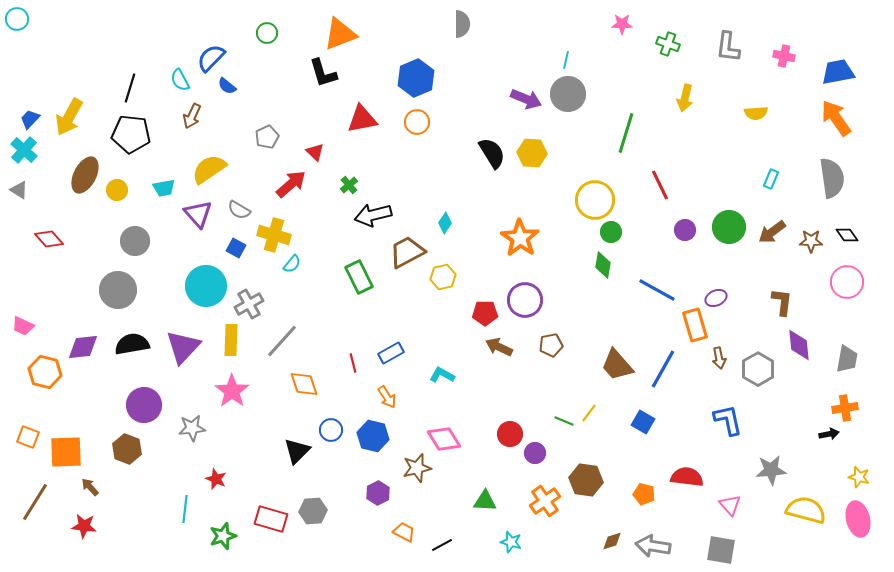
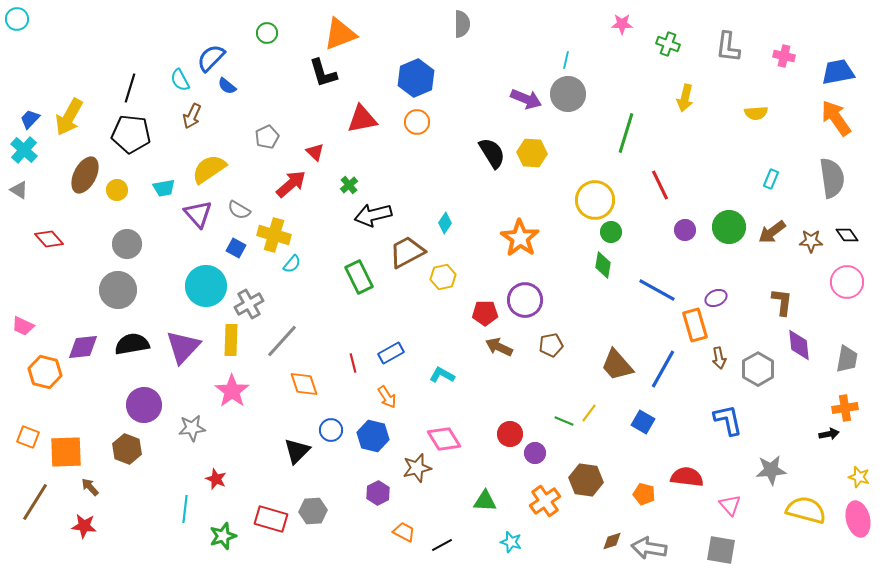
gray circle at (135, 241): moved 8 px left, 3 px down
gray arrow at (653, 546): moved 4 px left, 2 px down
